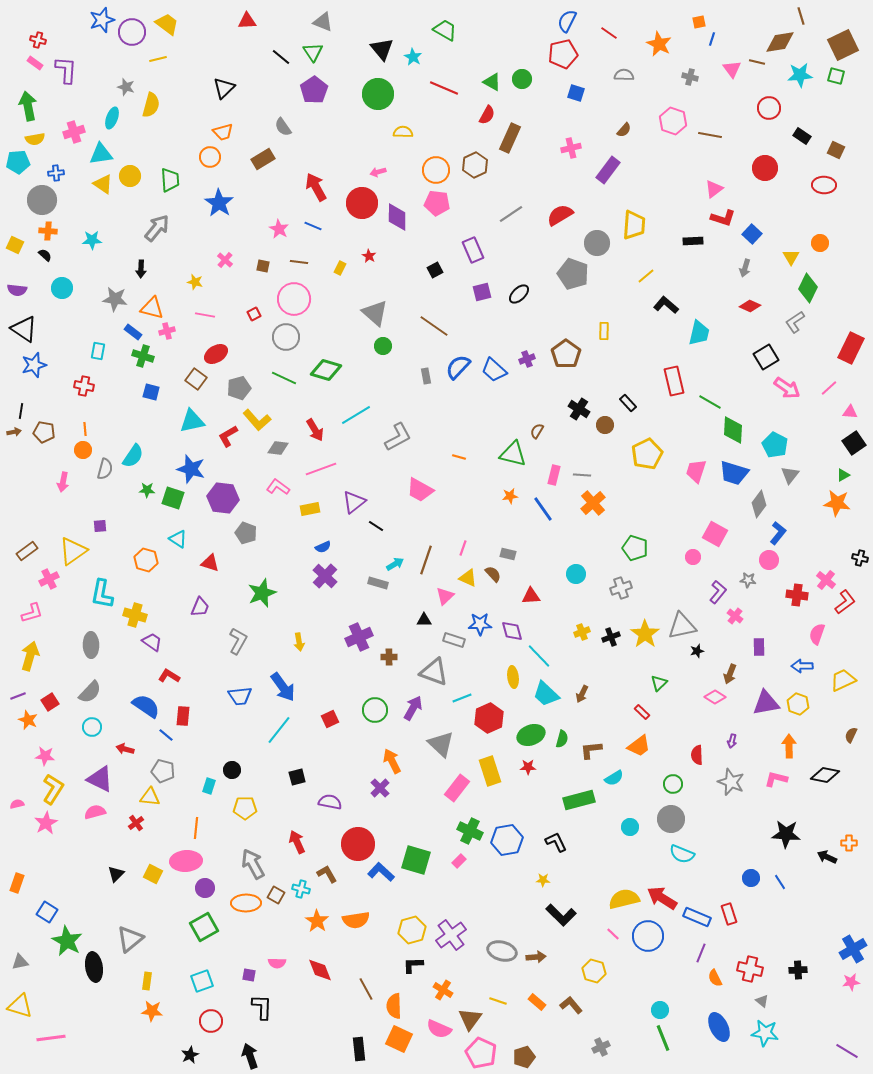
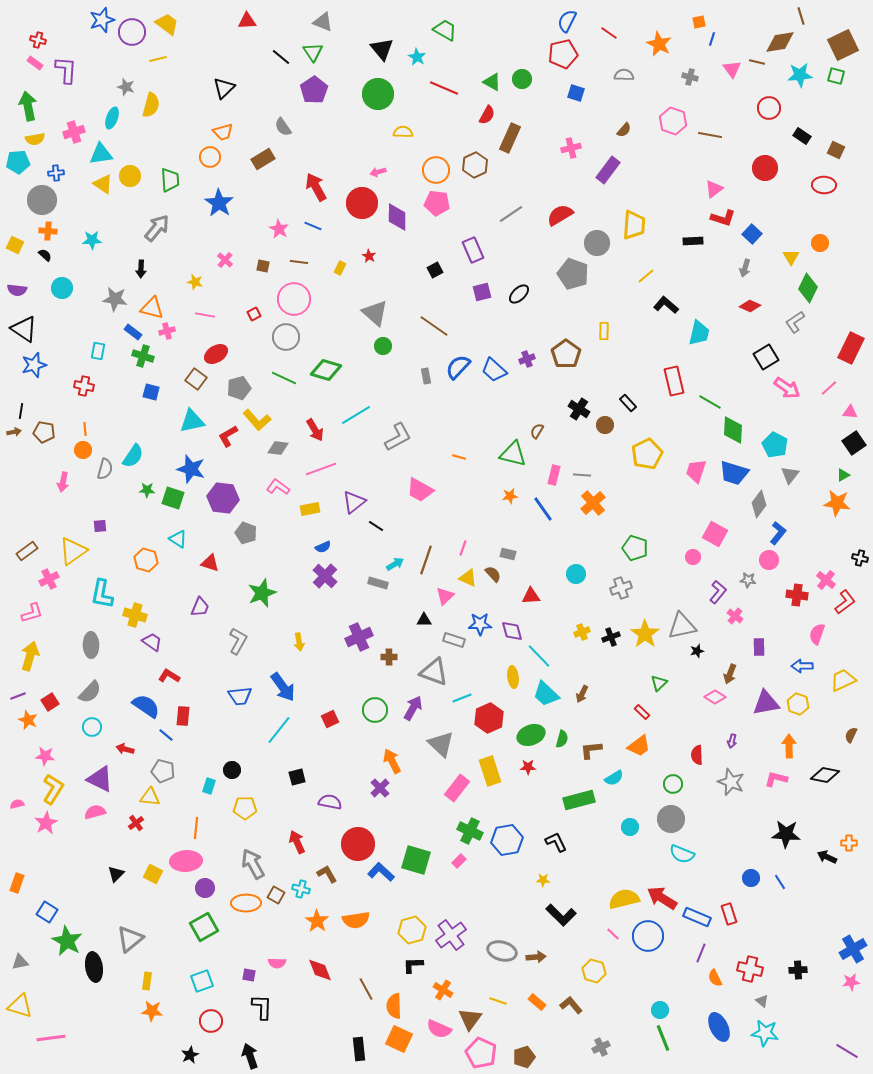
cyan star at (413, 57): moved 4 px right
